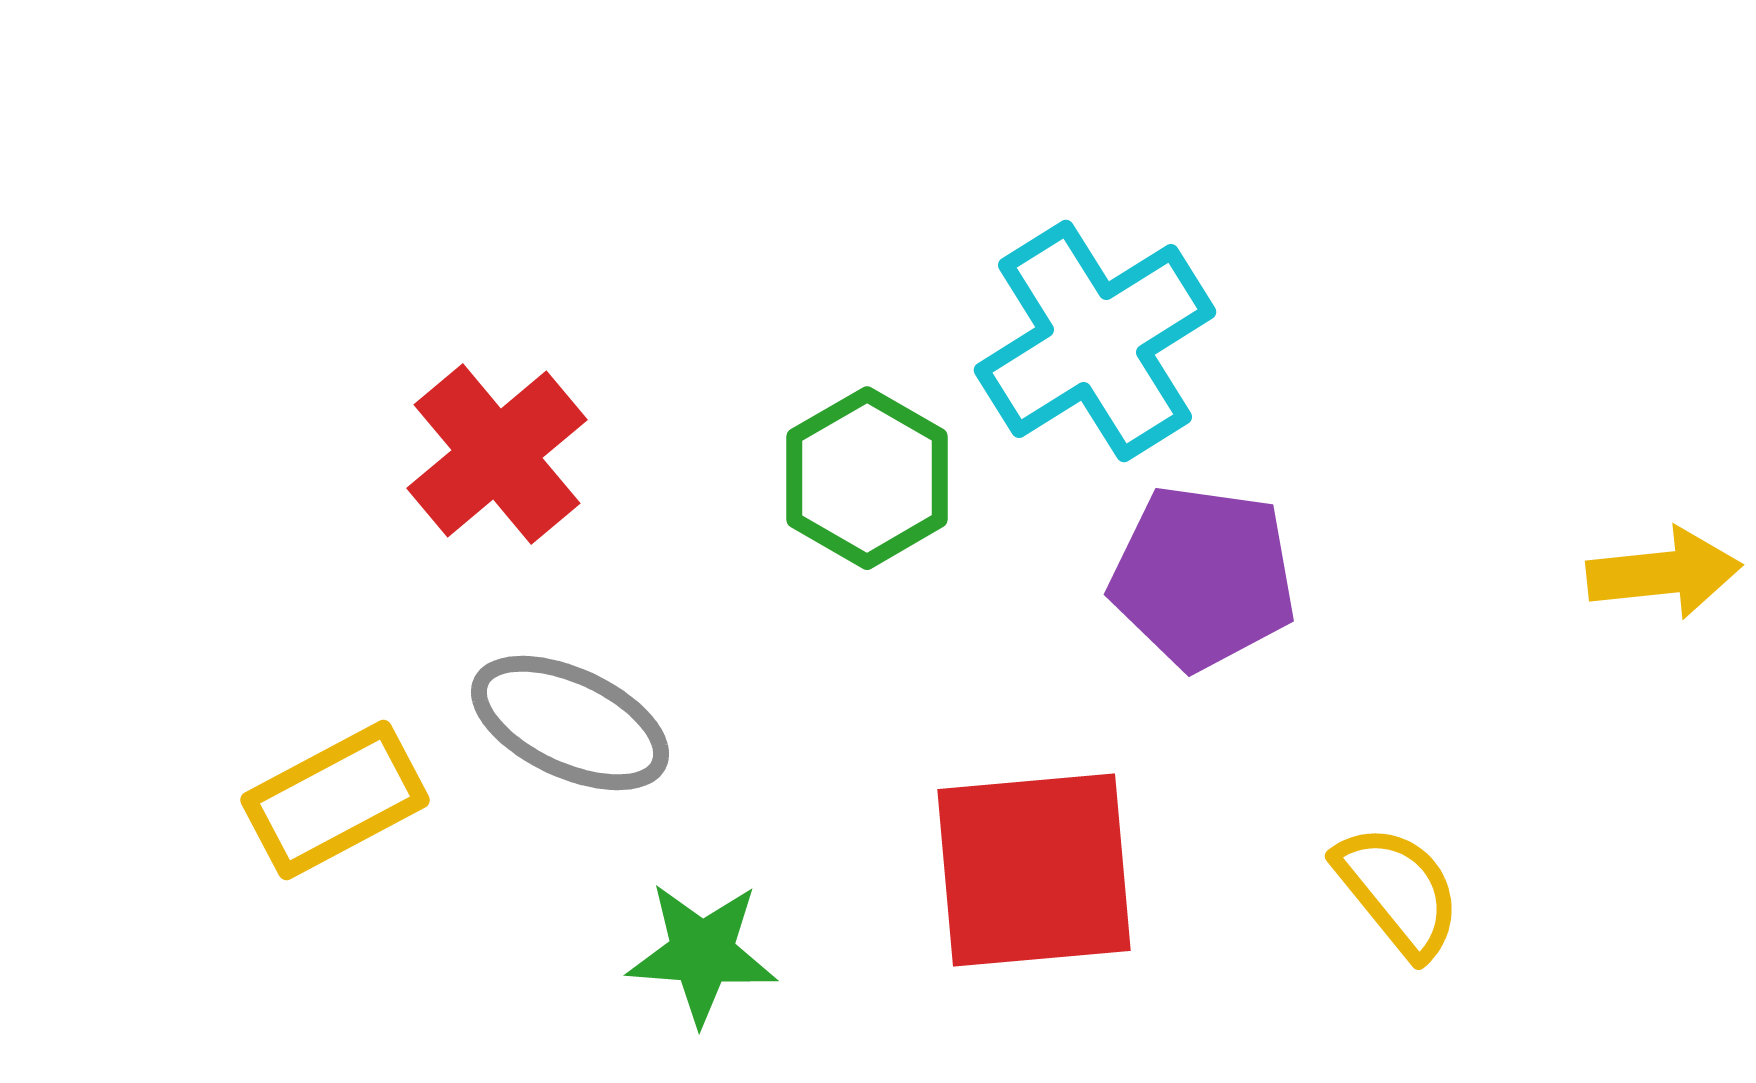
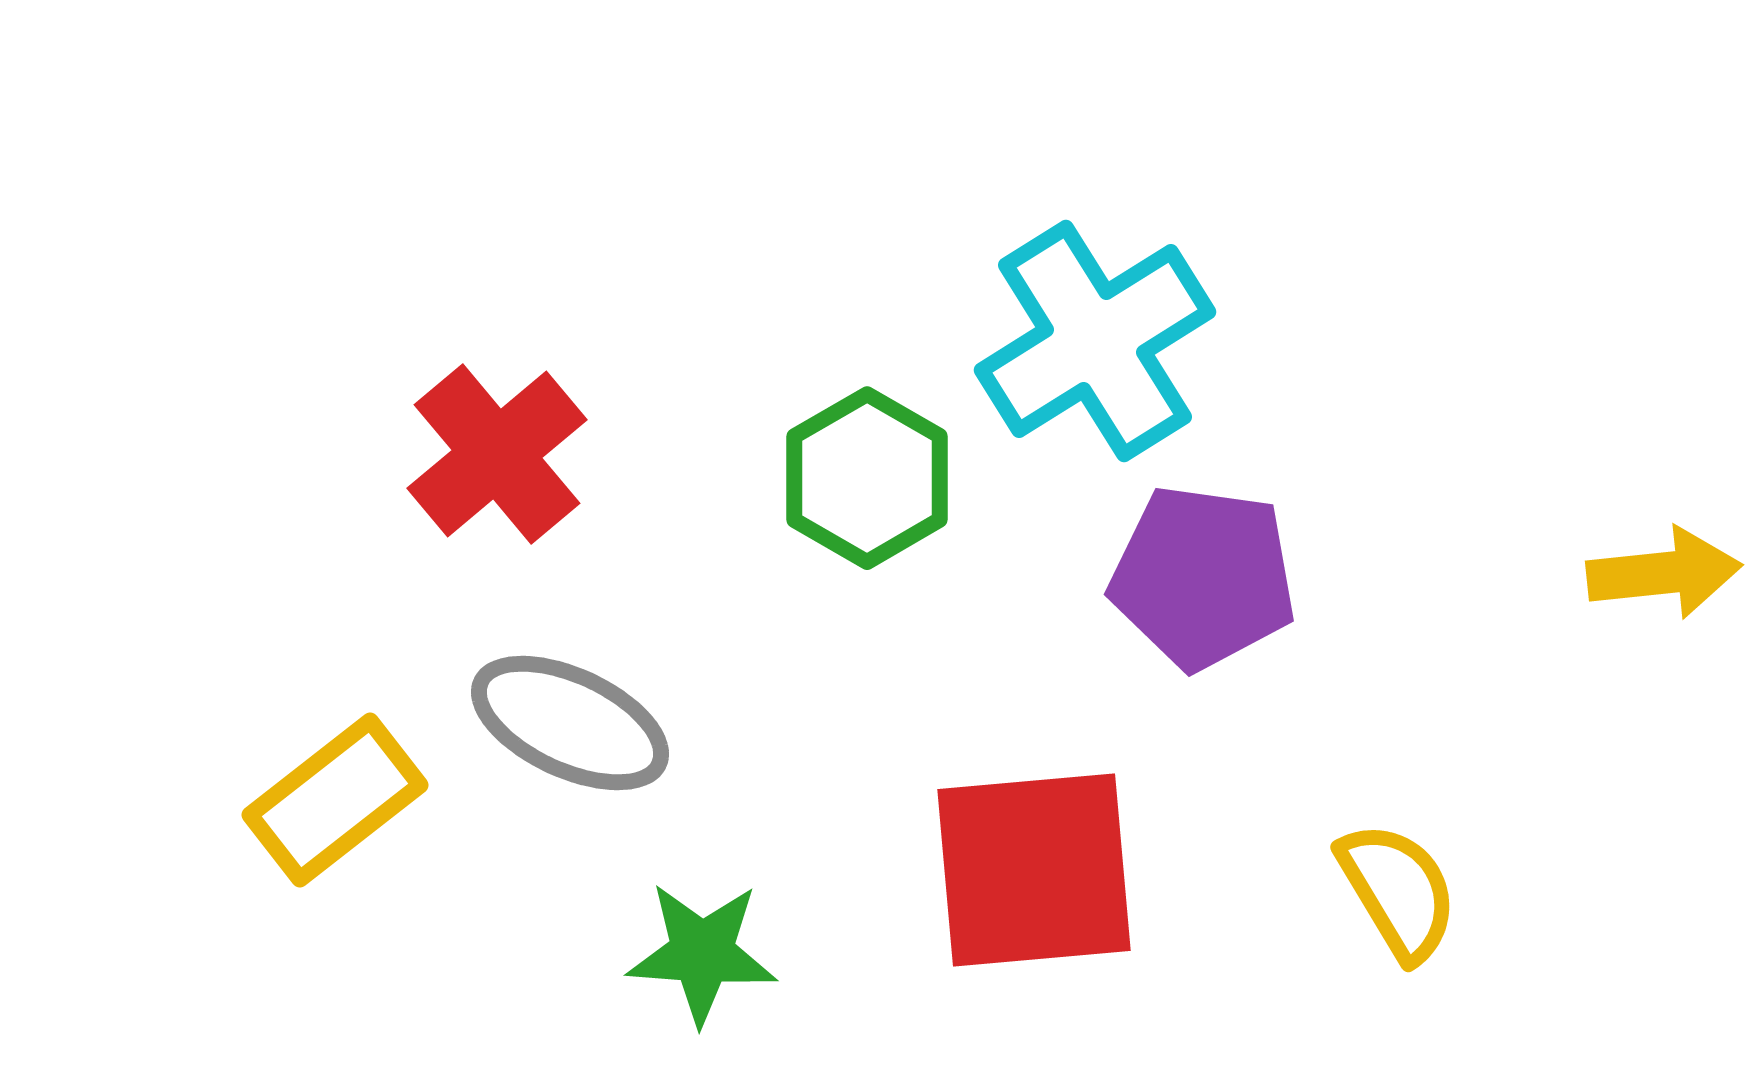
yellow rectangle: rotated 10 degrees counterclockwise
yellow semicircle: rotated 8 degrees clockwise
